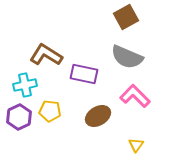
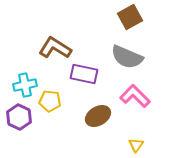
brown square: moved 4 px right
brown L-shape: moved 9 px right, 7 px up
yellow pentagon: moved 10 px up
purple hexagon: rotated 10 degrees counterclockwise
